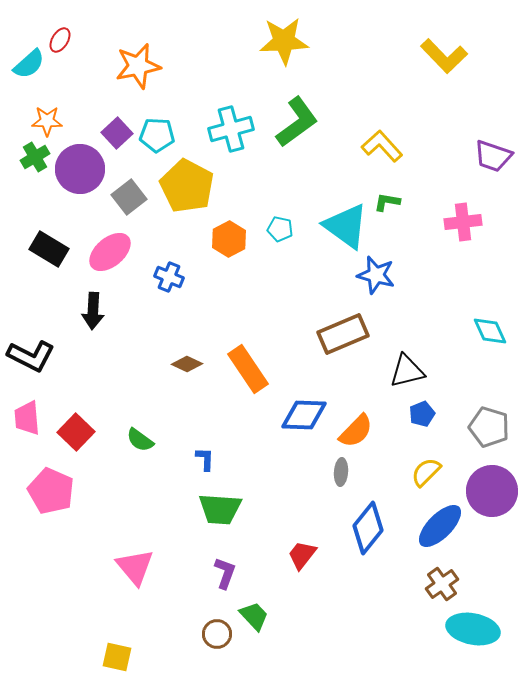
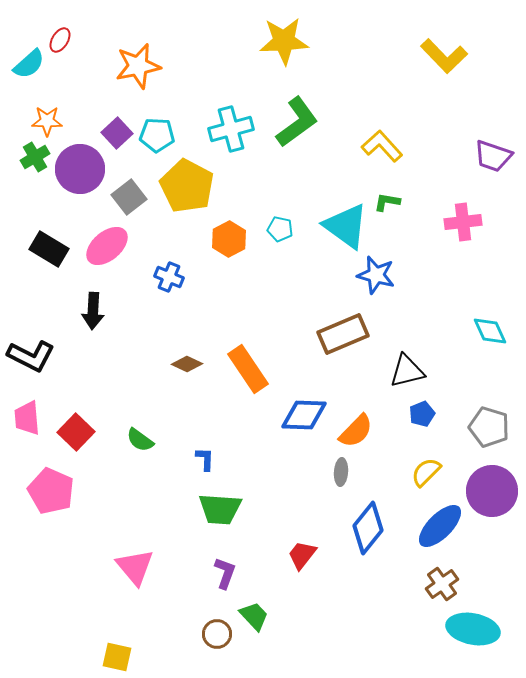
pink ellipse at (110, 252): moved 3 px left, 6 px up
